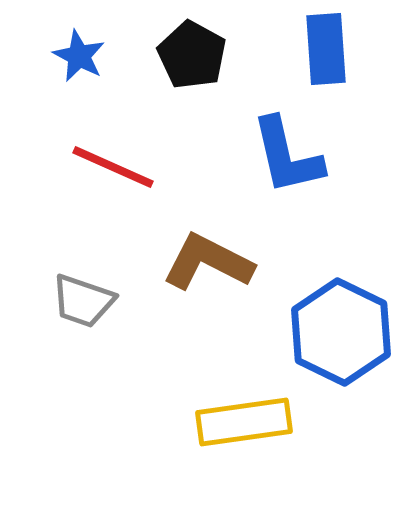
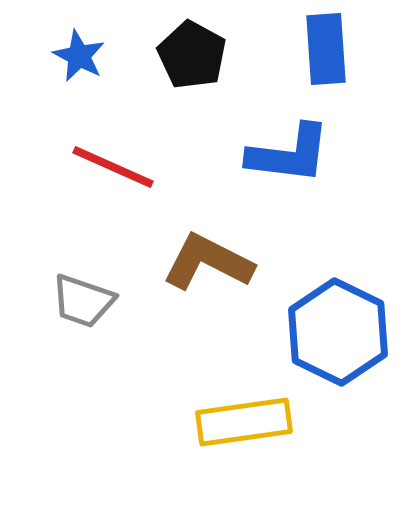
blue L-shape: moved 2 px right, 2 px up; rotated 70 degrees counterclockwise
blue hexagon: moved 3 px left
